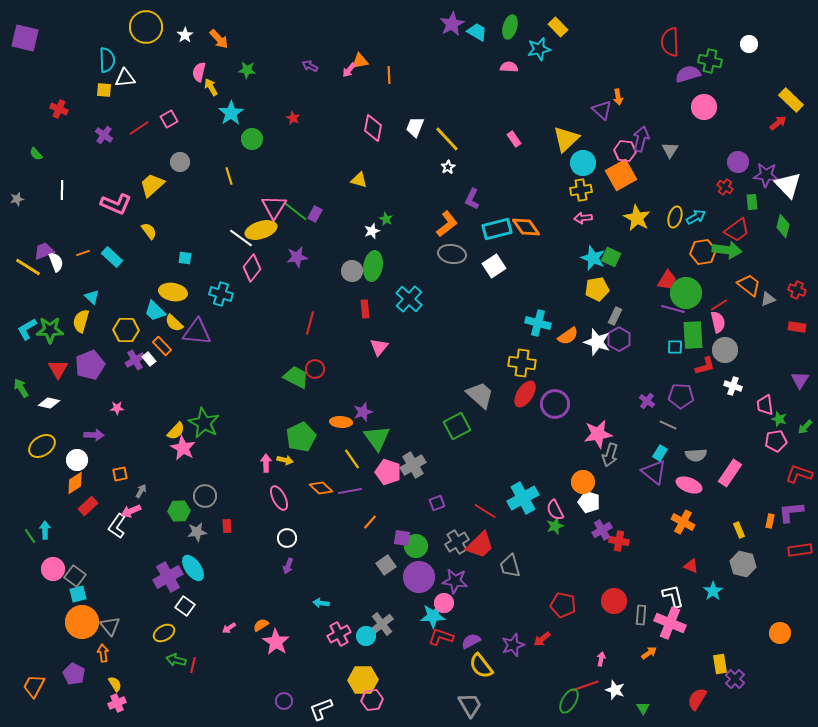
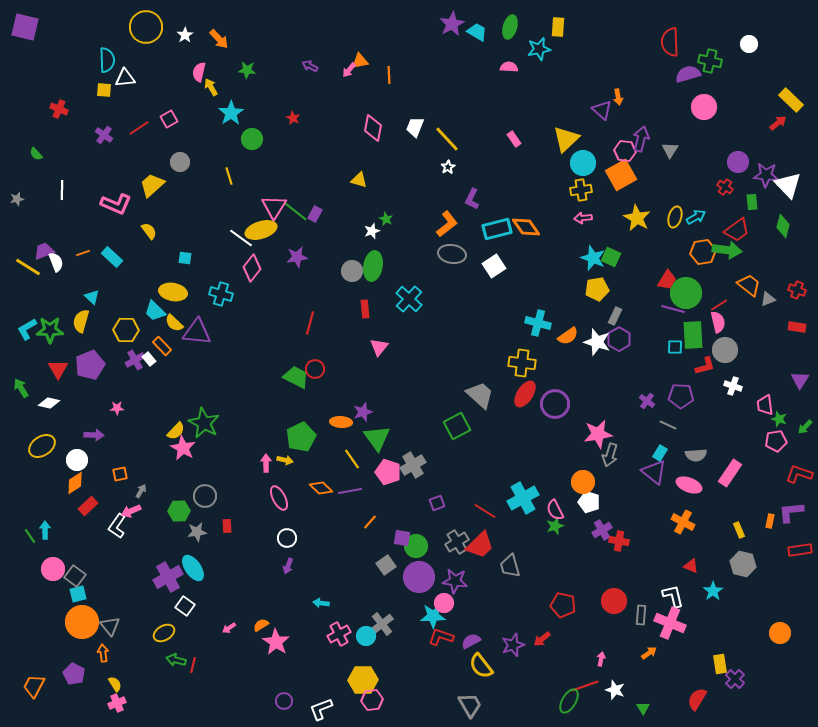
yellow rectangle at (558, 27): rotated 48 degrees clockwise
purple square at (25, 38): moved 11 px up
